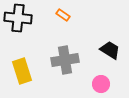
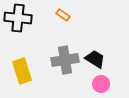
black trapezoid: moved 15 px left, 9 px down
